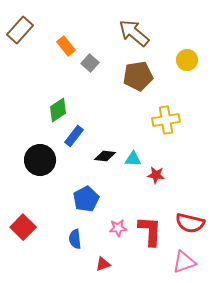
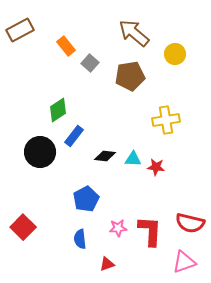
brown rectangle: rotated 20 degrees clockwise
yellow circle: moved 12 px left, 6 px up
brown pentagon: moved 8 px left
black circle: moved 8 px up
red star: moved 8 px up
blue semicircle: moved 5 px right
red triangle: moved 4 px right
